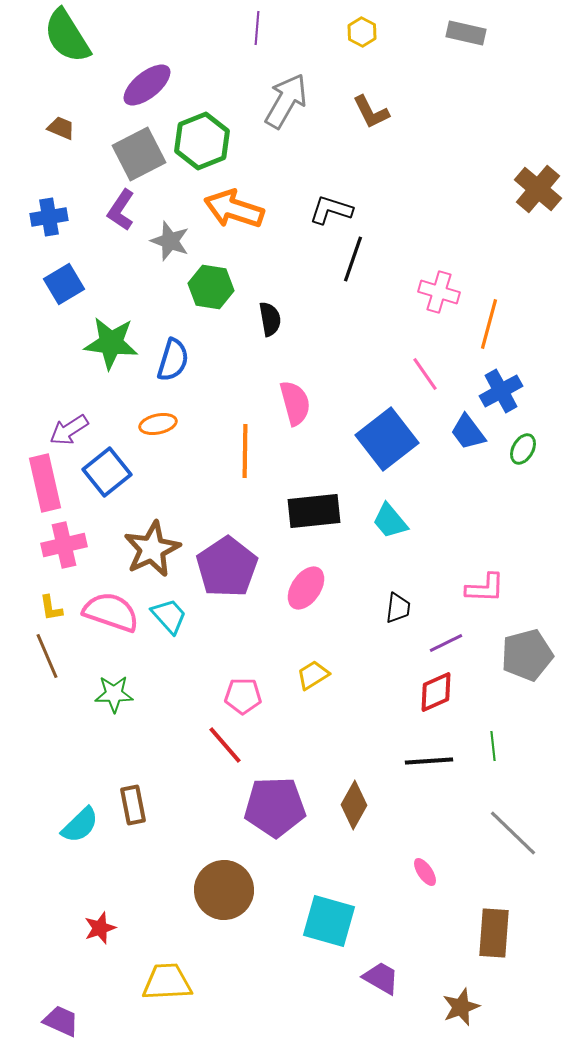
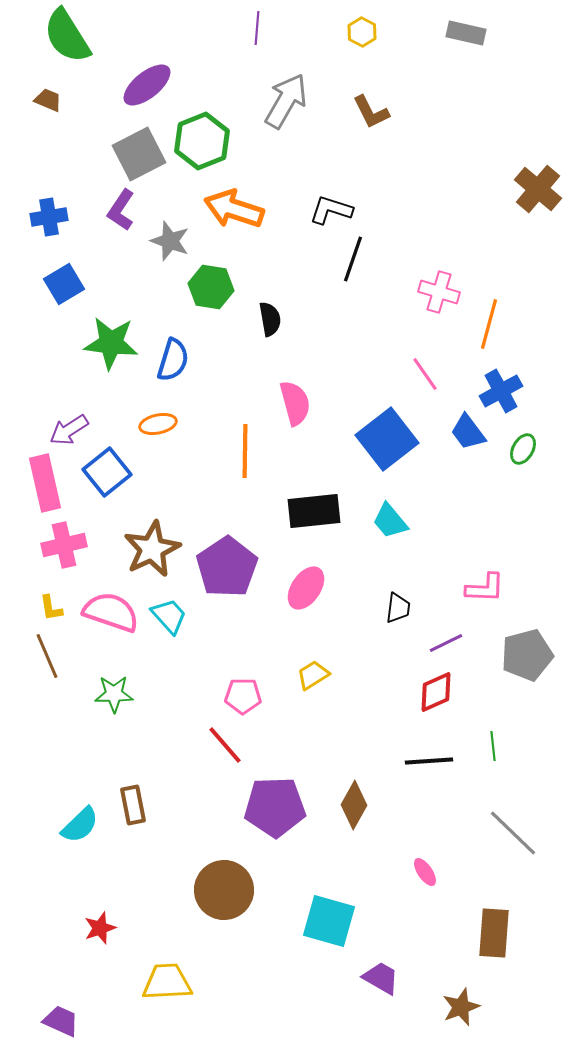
brown trapezoid at (61, 128): moved 13 px left, 28 px up
